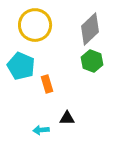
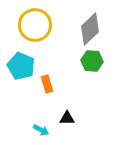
green hexagon: rotated 15 degrees counterclockwise
cyan arrow: rotated 147 degrees counterclockwise
